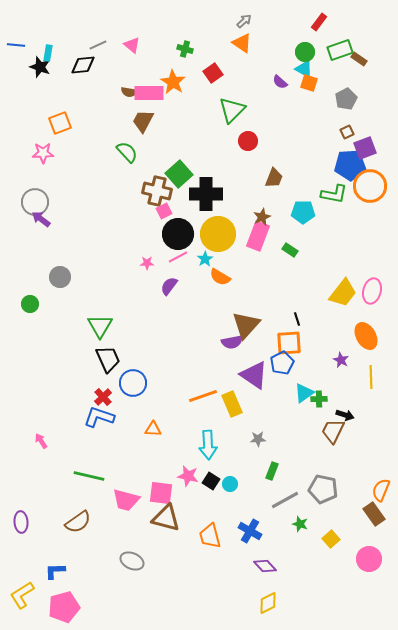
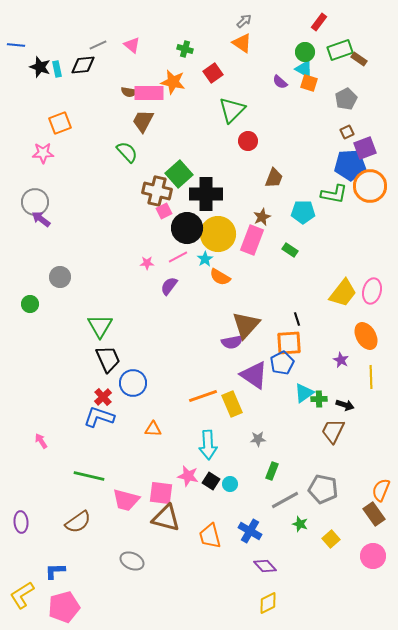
cyan rectangle at (48, 53): moved 9 px right, 16 px down; rotated 21 degrees counterclockwise
orange star at (173, 82): rotated 20 degrees counterclockwise
black circle at (178, 234): moved 9 px right, 6 px up
pink rectangle at (258, 236): moved 6 px left, 4 px down
black arrow at (345, 415): moved 10 px up
pink circle at (369, 559): moved 4 px right, 3 px up
